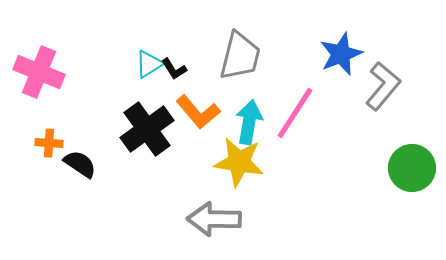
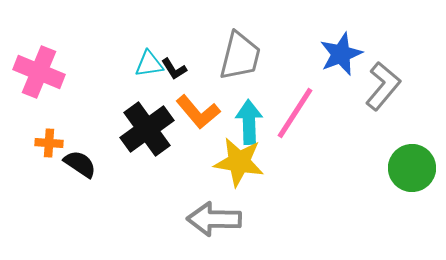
cyan triangle: rotated 24 degrees clockwise
cyan arrow: rotated 12 degrees counterclockwise
